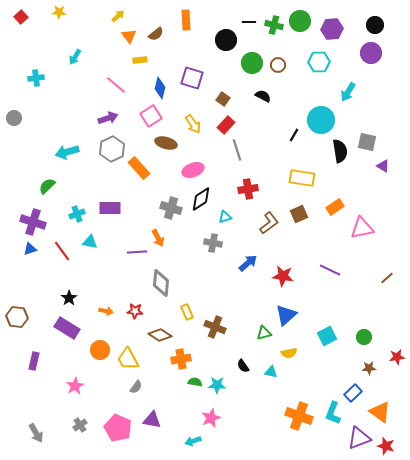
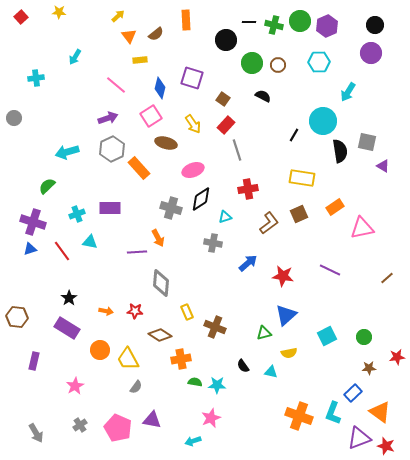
purple hexagon at (332, 29): moved 5 px left, 3 px up; rotated 20 degrees counterclockwise
cyan circle at (321, 120): moved 2 px right, 1 px down
